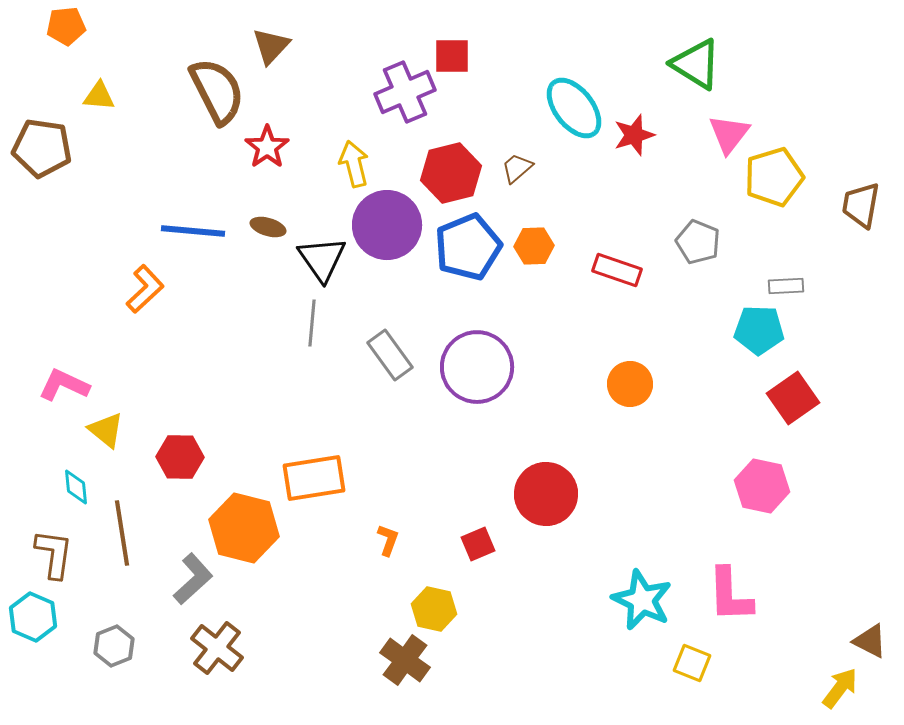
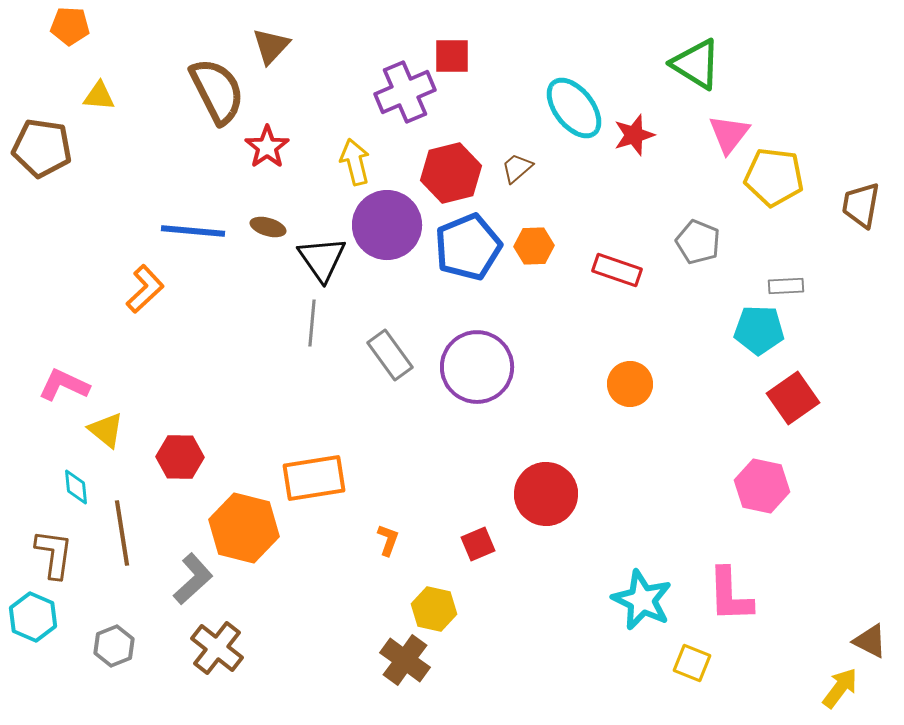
orange pentagon at (66, 26): moved 4 px right; rotated 9 degrees clockwise
yellow arrow at (354, 164): moved 1 px right, 2 px up
yellow pentagon at (774, 177): rotated 24 degrees clockwise
